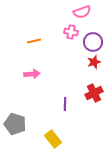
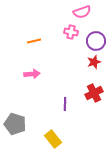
purple circle: moved 3 px right, 1 px up
